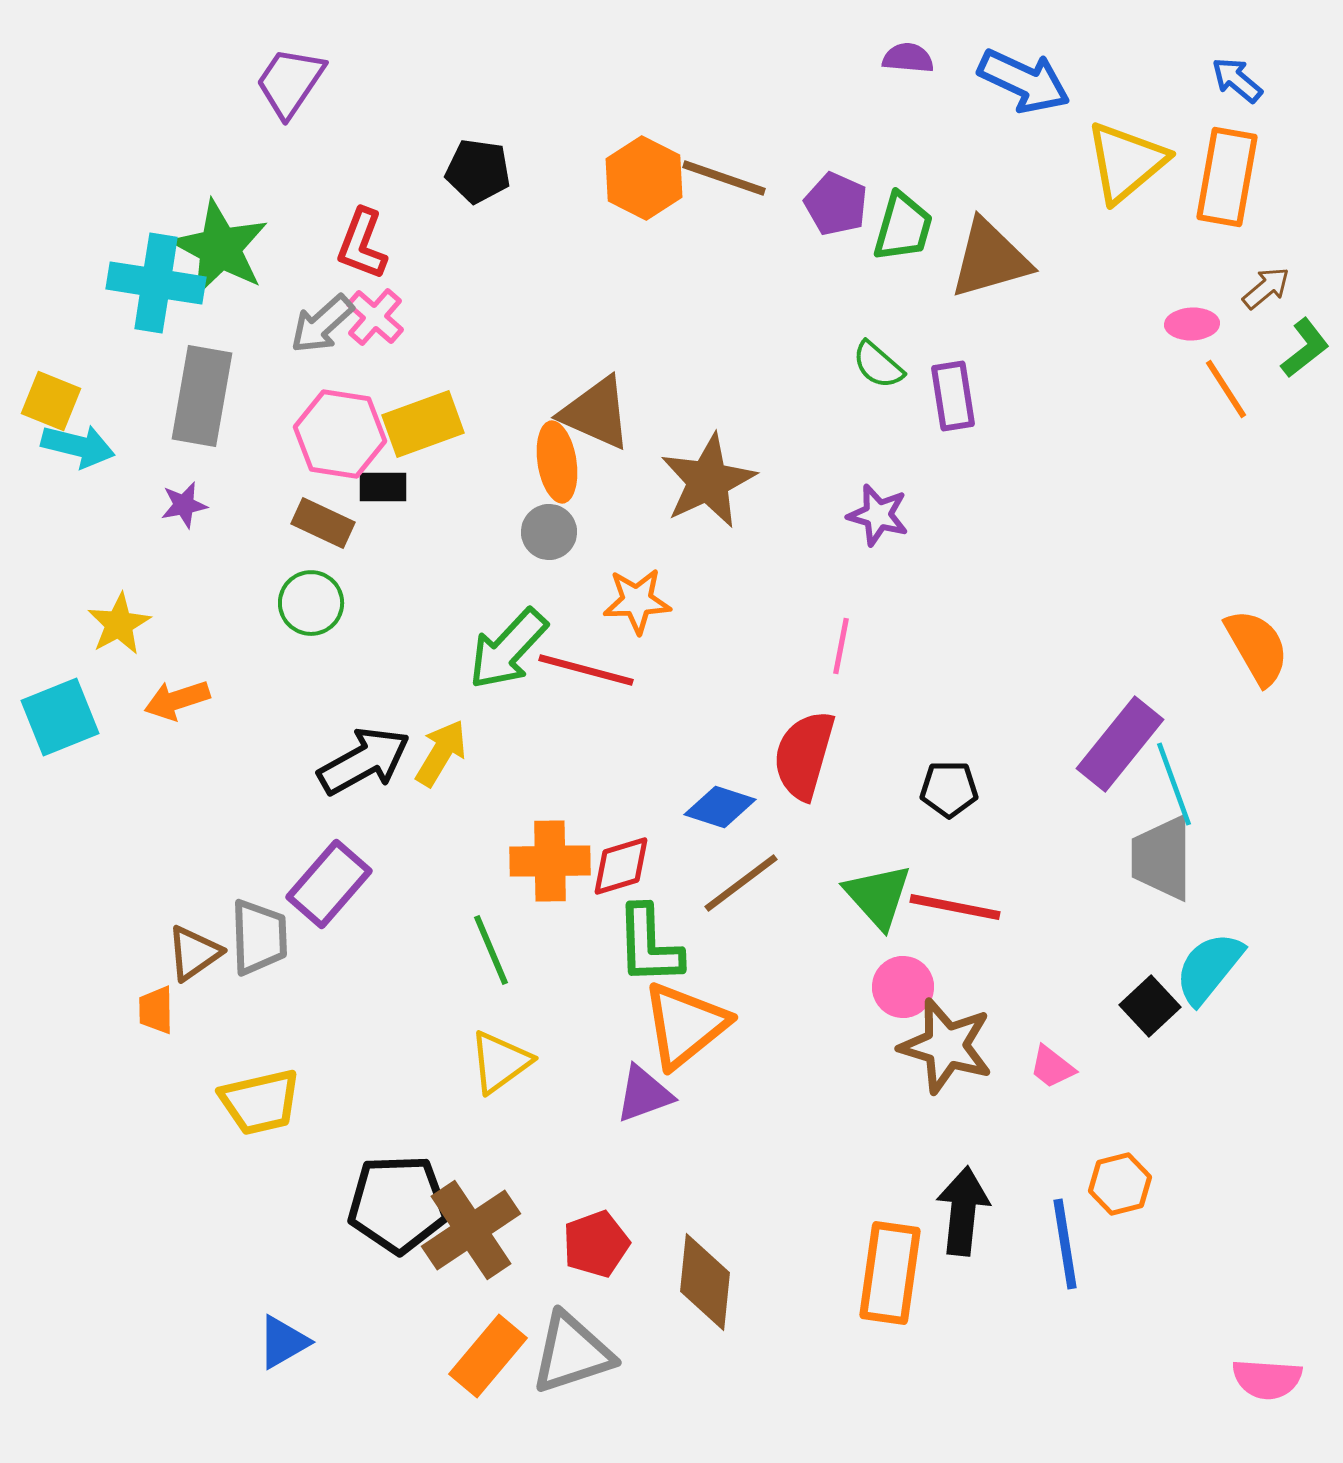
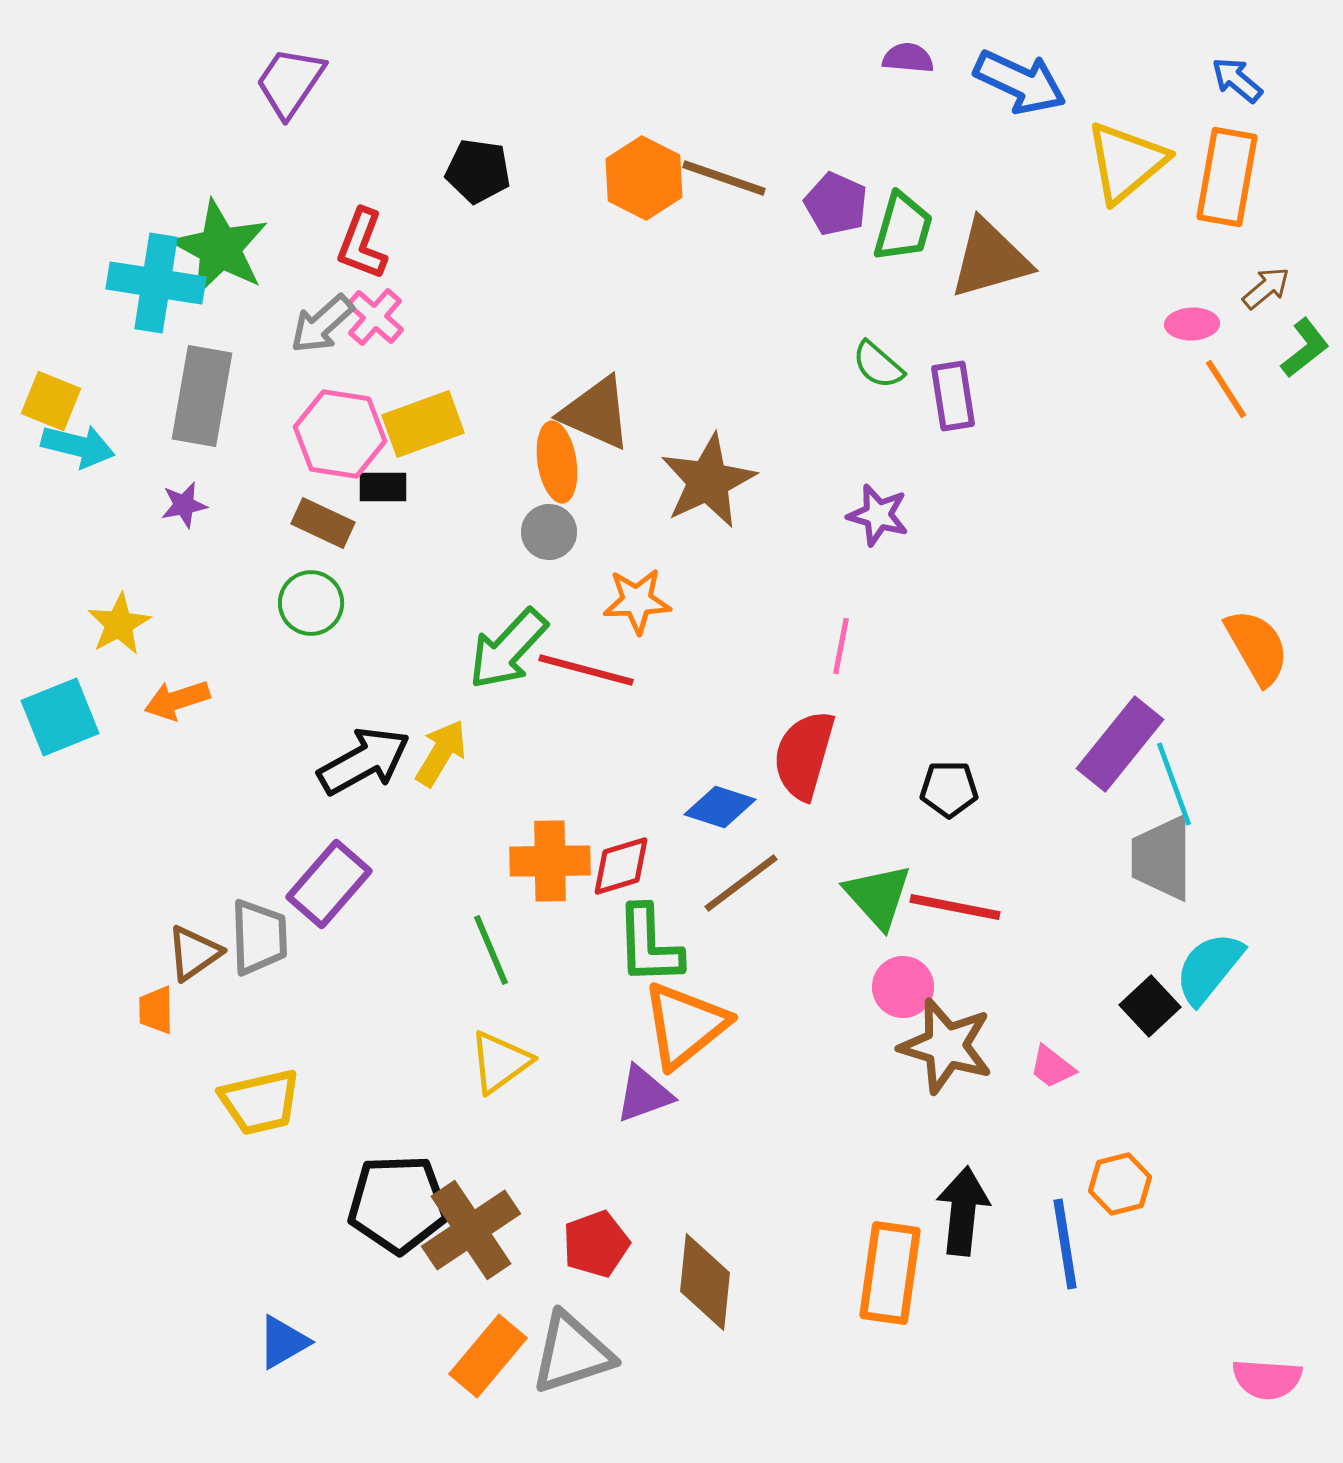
blue arrow at (1024, 81): moved 4 px left, 1 px down
